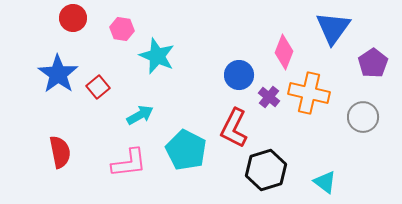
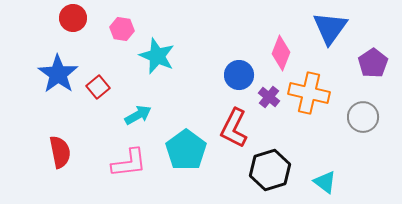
blue triangle: moved 3 px left
pink diamond: moved 3 px left, 1 px down
cyan arrow: moved 2 px left
cyan pentagon: rotated 9 degrees clockwise
black hexagon: moved 4 px right
